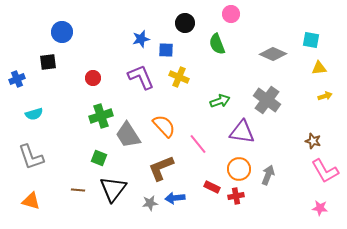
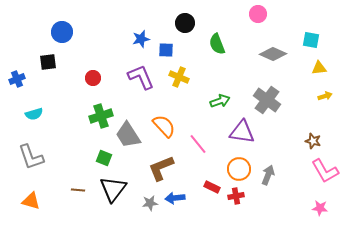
pink circle: moved 27 px right
green square: moved 5 px right
